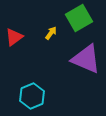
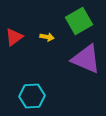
green square: moved 3 px down
yellow arrow: moved 4 px left, 4 px down; rotated 64 degrees clockwise
cyan hexagon: rotated 20 degrees clockwise
